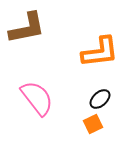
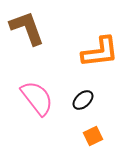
brown L-shape: rotated 99 degrees counterclockwise
black ellipse: moved 17 px left, 1 px down
orange square: moved 12 px down
